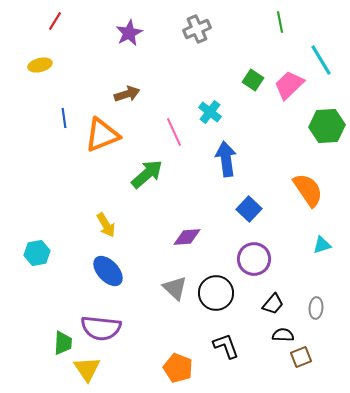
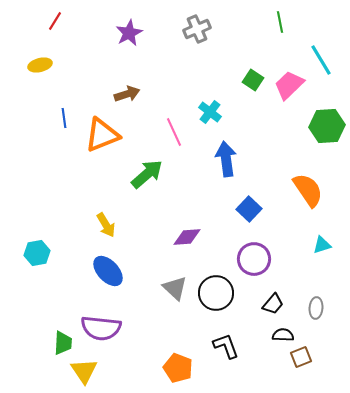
yellow triangle: moved 3 px left, 2 px down
